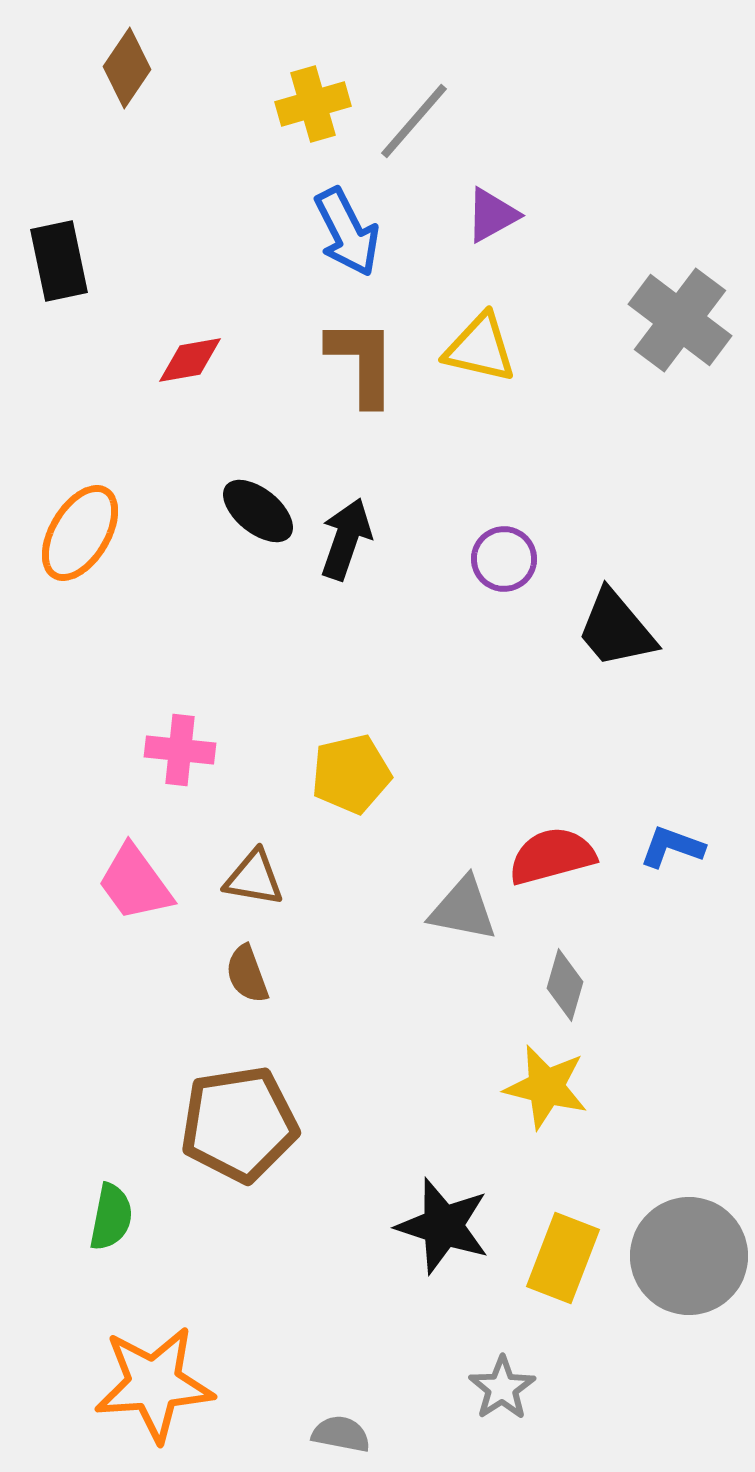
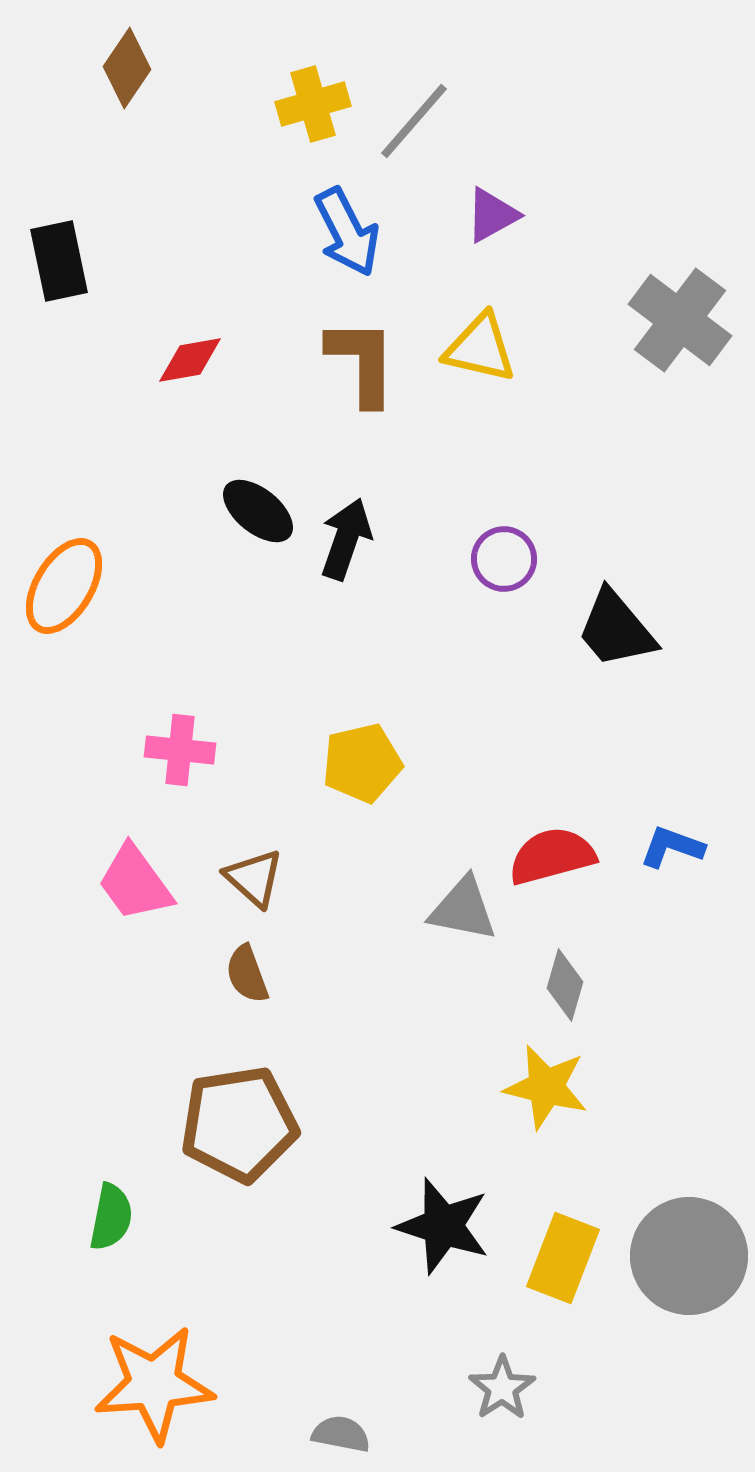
orange ellipse: moved 16 px left, 53 px down
yellow pentagon: moved 11 px right, 11 px up
brown triangle: rotated 32 degrees clockwise
